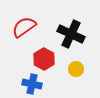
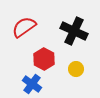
black cross: moved 3 px right, 3 px up
blue cross: rotated 24 degrees clockwise
